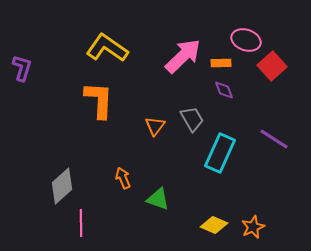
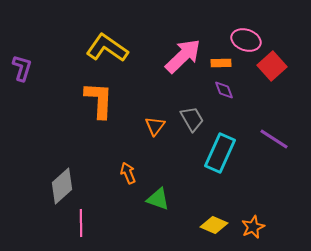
orange arrow: moved 5 px right, 5 px up
